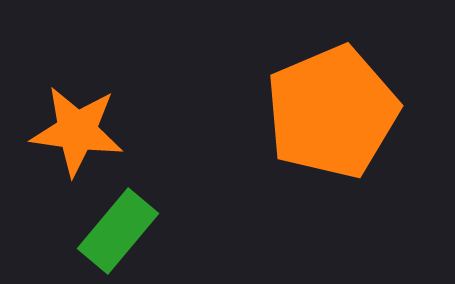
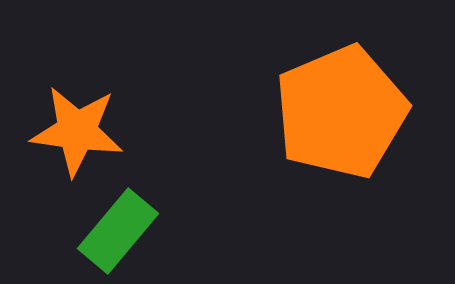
orange pentagon: moved 9 px right
